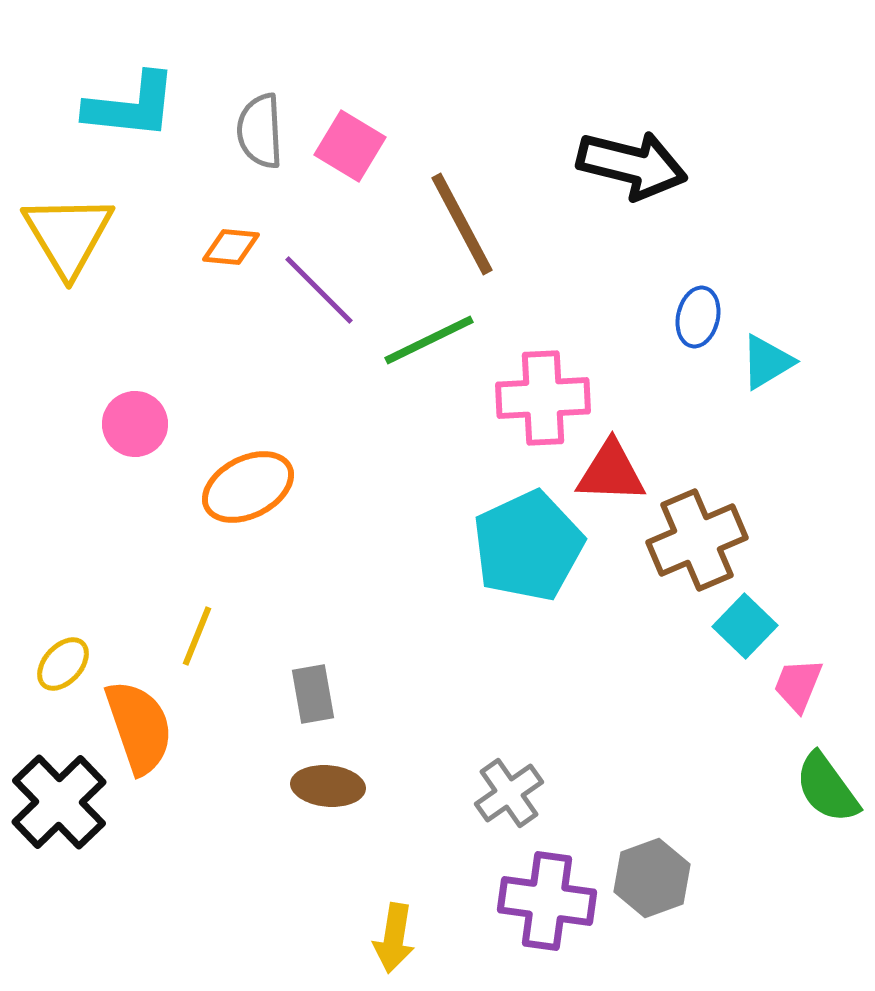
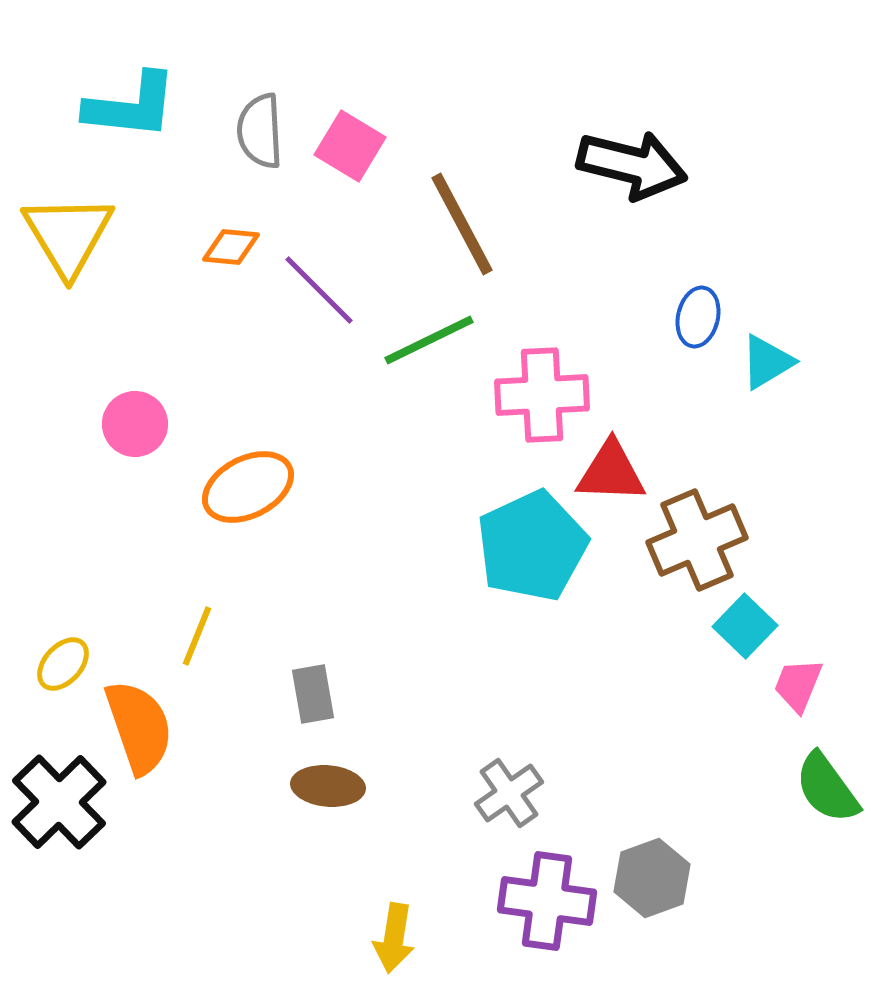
pink cross: moved 1 px left, 3 px up
cyan pentagon: moved 4 px right
